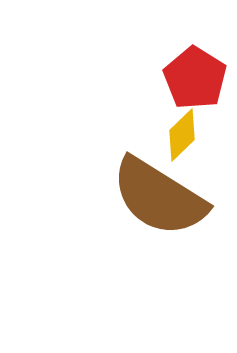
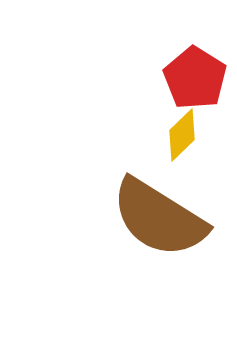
brown semicircle: moved 21 px down
